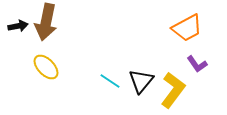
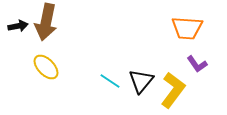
orange trapezoid: rotated 32 degrees clockwise
